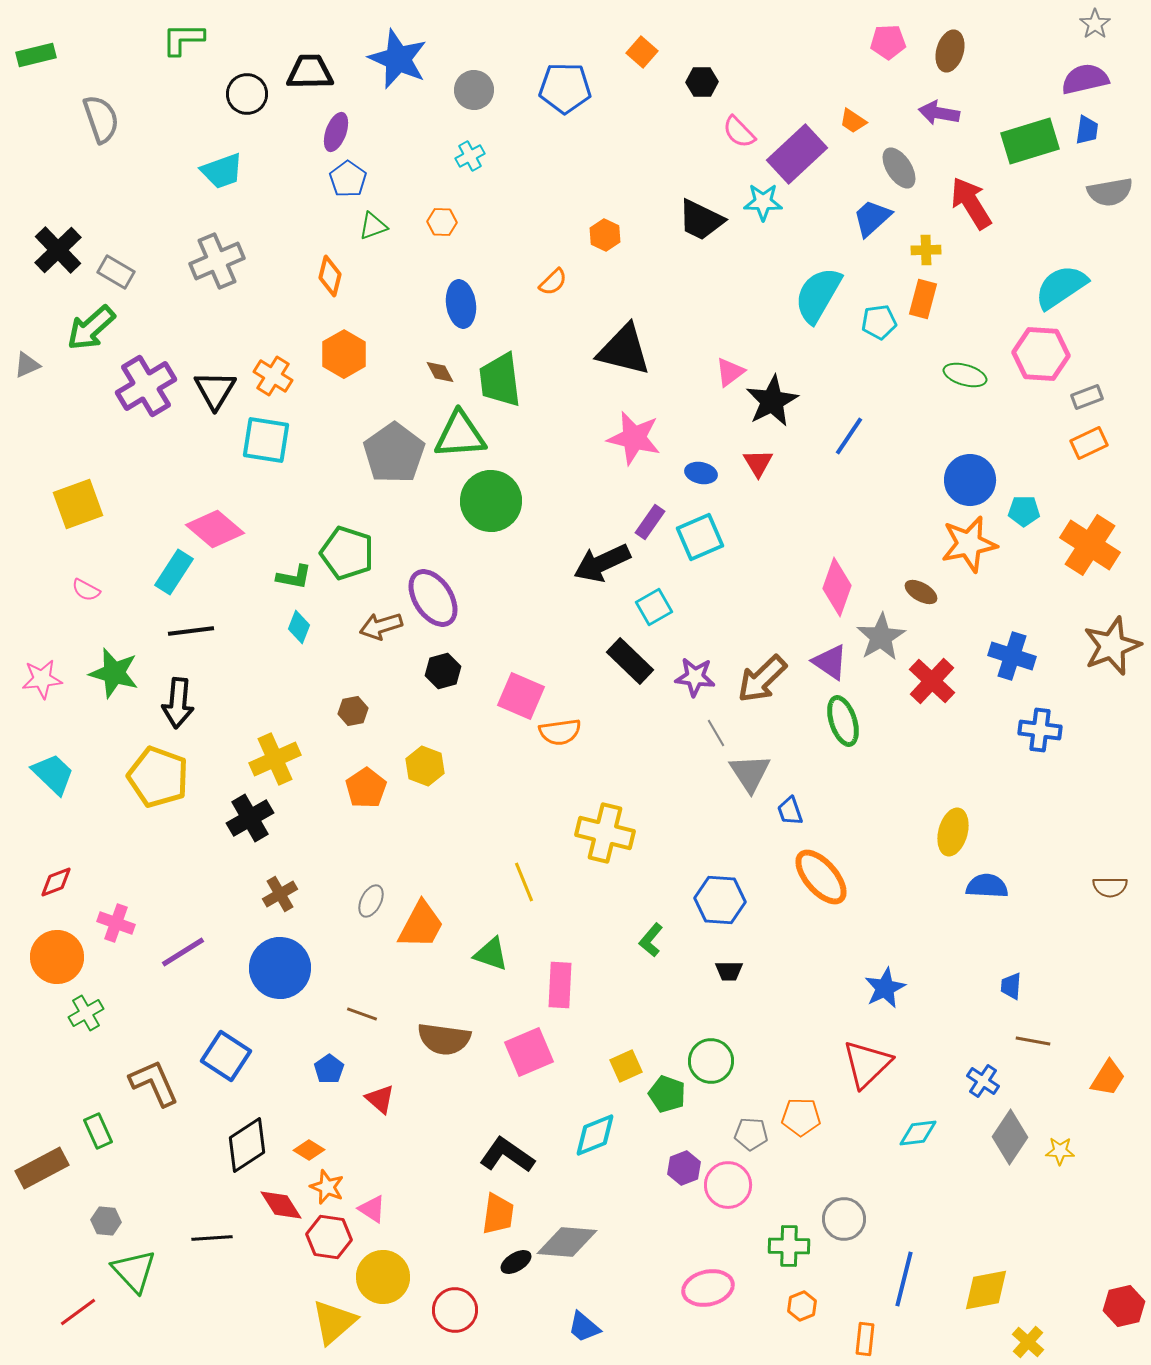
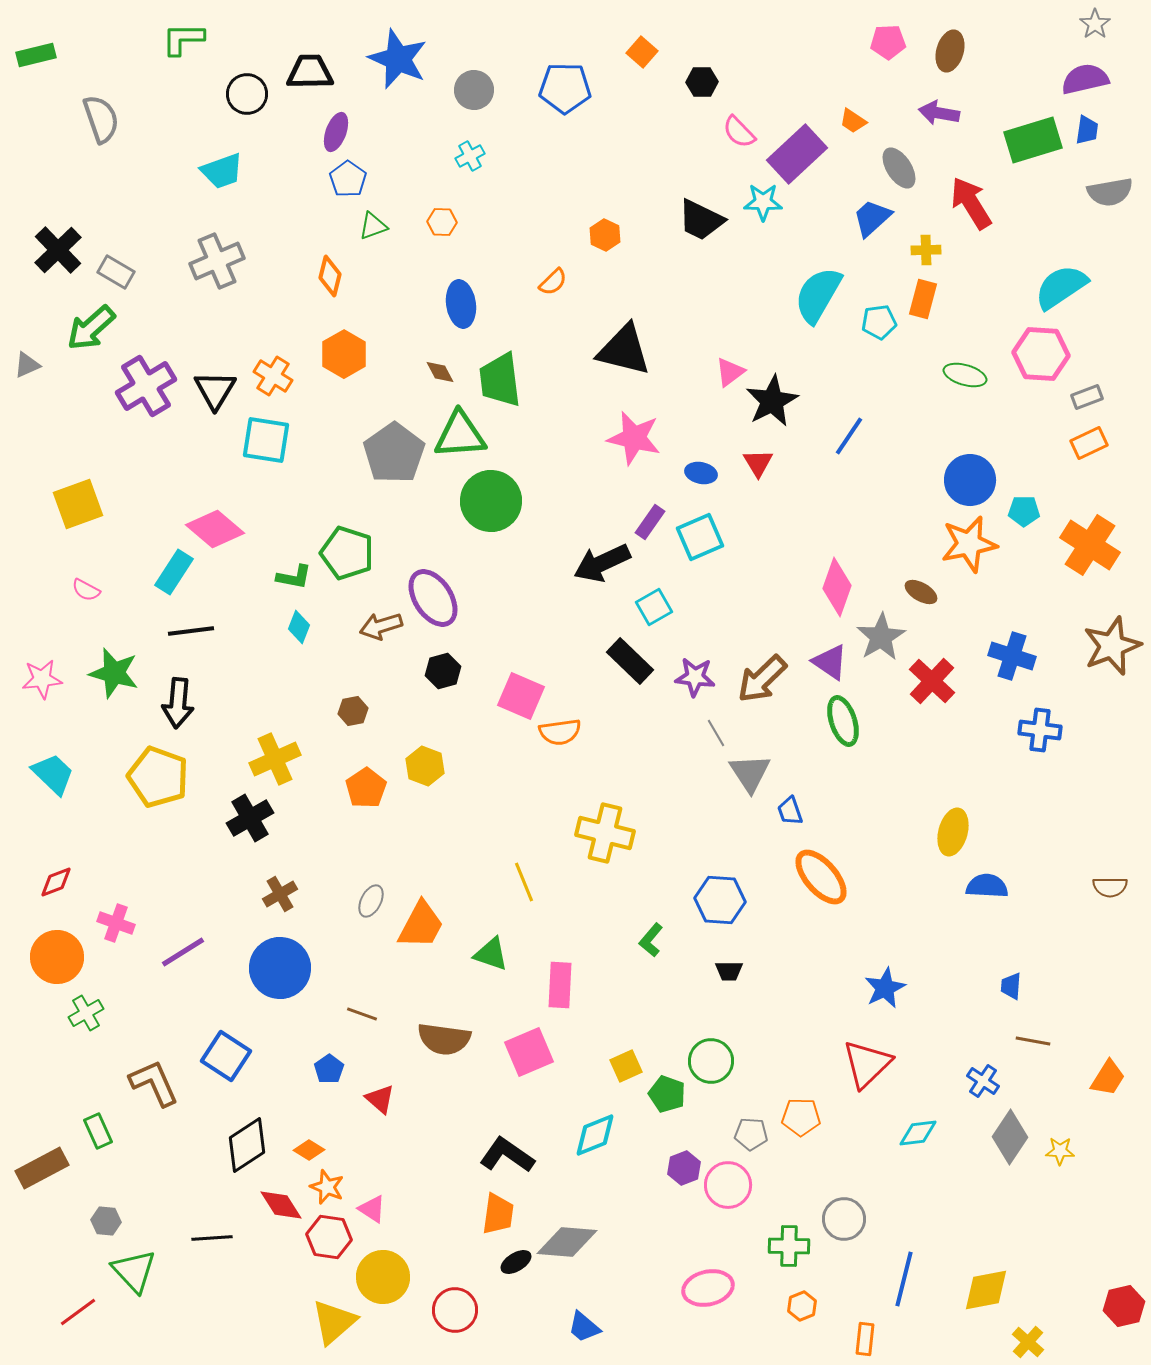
green rectangle at (1030, 141): moved 3 px right, 1 px up
